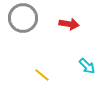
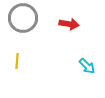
yellow line: moved 25 px left, 14 px up; rotated 56 degrees clockwise
